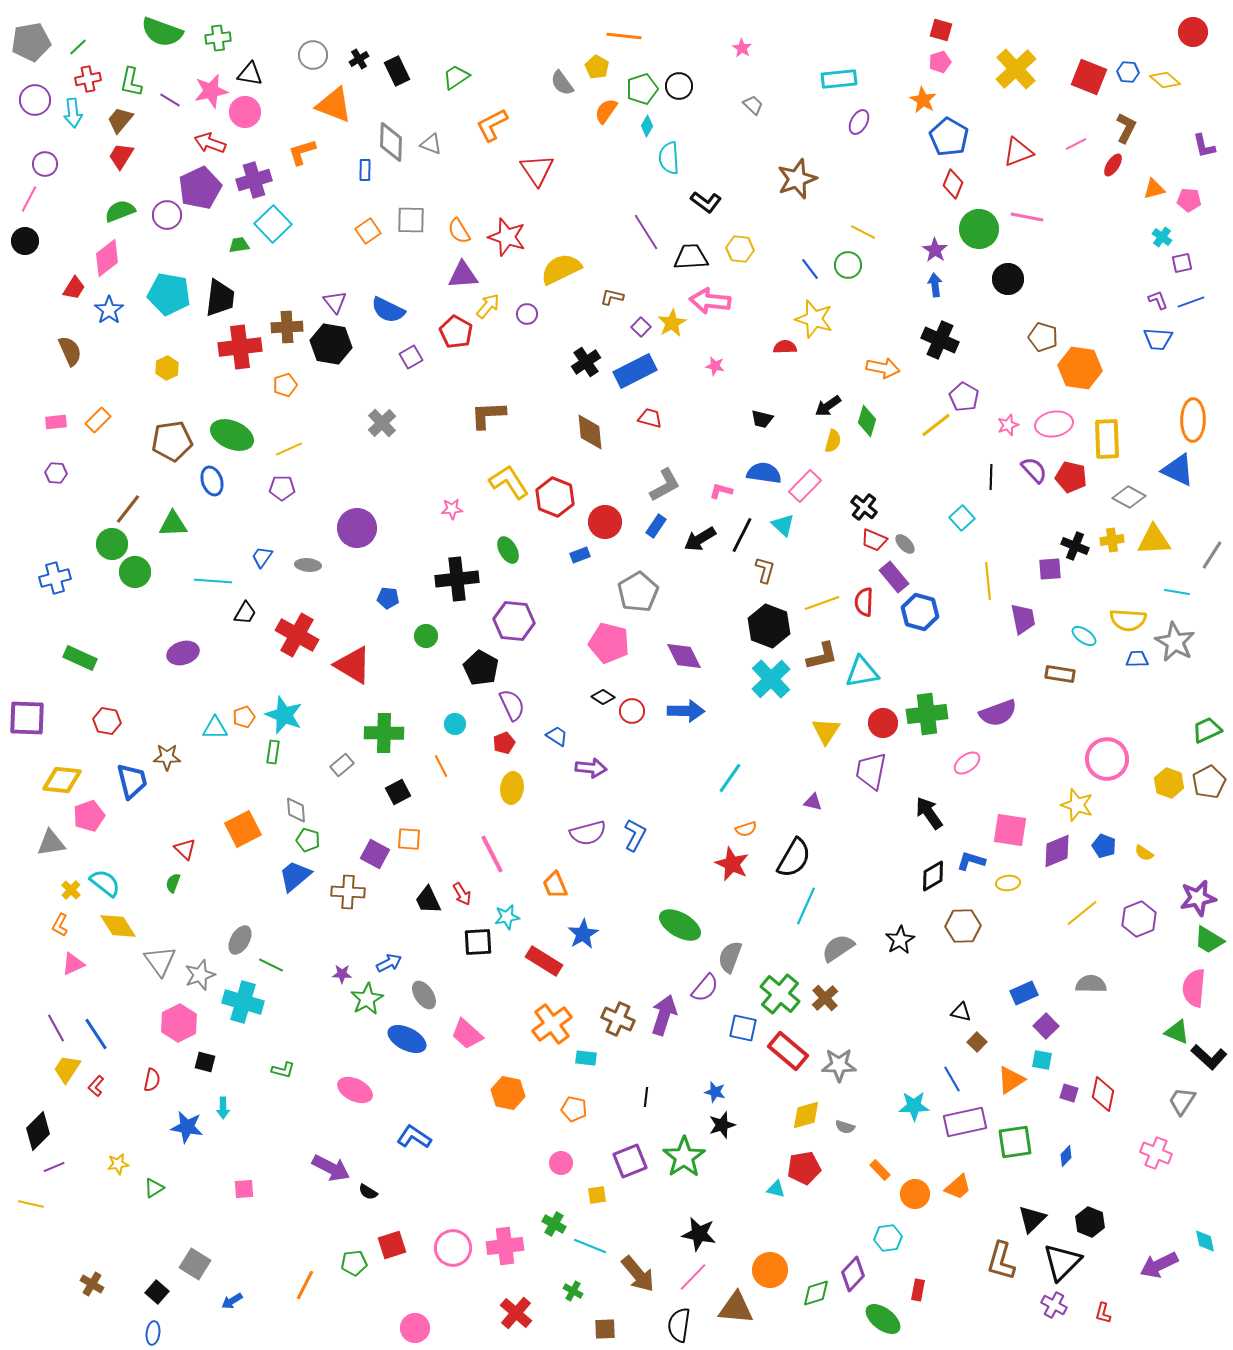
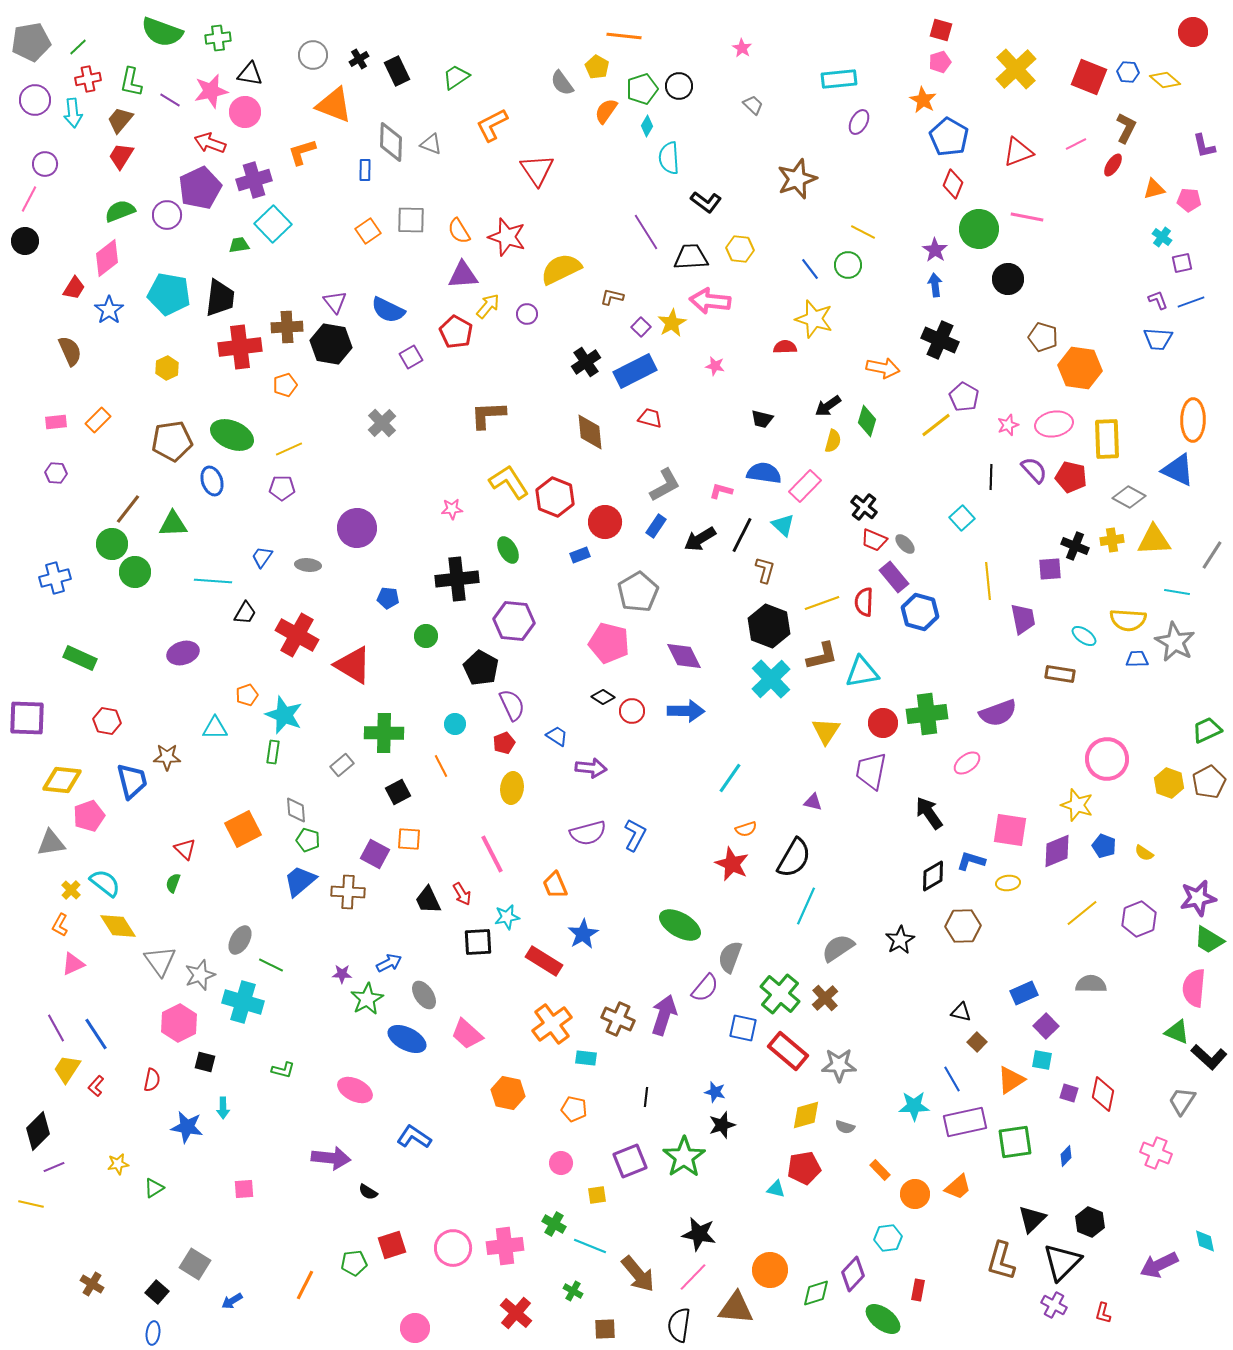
orange pentagon at (244, 717): moved 3 px right, 22 px up
blue trapezoid at (295, 876): moved 5 px right, 5 px down
purple arrow at (331, 1168): moved 10 px up; rotated 21 degrees counterclockwise
